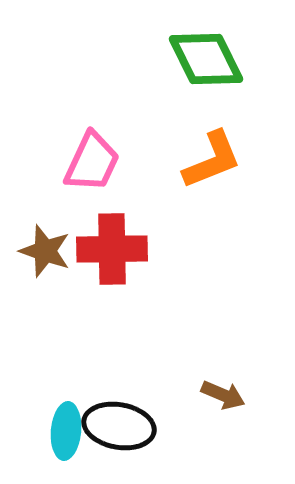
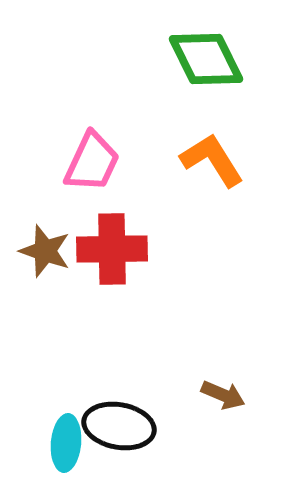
orange L-shape: rotated 100 degrees counterclockwise
cyan ellipse: moved 12 px down
